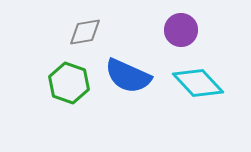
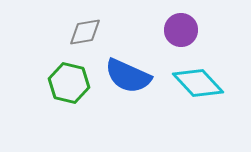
green hexagon: rotated 6 degrees counterclockwise
